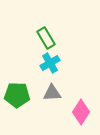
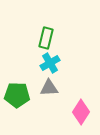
green rectangle: rotated 45 degrees clockwise
gray triangle: moved 3 px left, 5 px up
